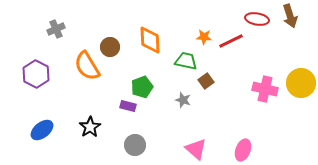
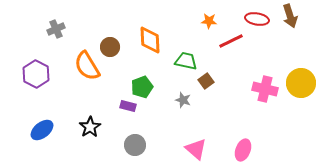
orange star: moved 5 px right, 16 px up
